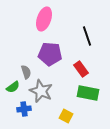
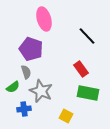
pink ellipse: rotated 35 degrees counterclockwise
black line: rotated 24 degrees counterclockwise
purple pentagon: moved 19 px left, 5 px up; rotated 15 degrees clockwise
